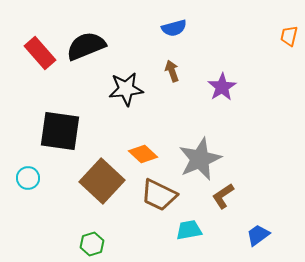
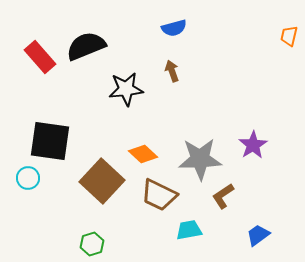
red rectangle: moved 4 px down
purple star: moved 31 px right, 58 px down
black square: moved 10 px left, 10 px down
gray star: rotated 21 degrees clockwise
